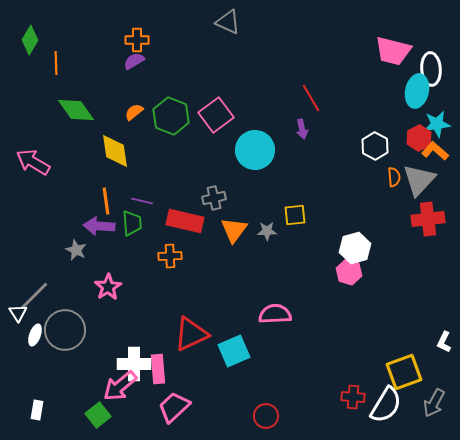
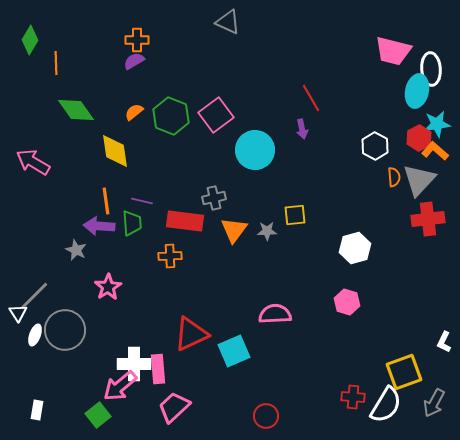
red rectangle at (185, 221): rotated 6 degrees counterclockwise
pink hexagon at (349, 272): moved 2 px left, 30 px down
